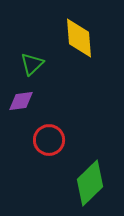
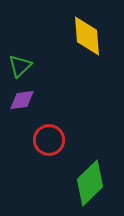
yellow diamond: moved 8 px right, 2 px up
green triangle: moved 12 px left, 2 px down
purple diamond: moved 1 px right, 1 px up
